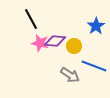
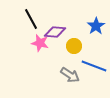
purple diamond: moved 9 px up
